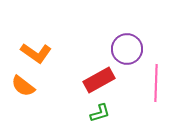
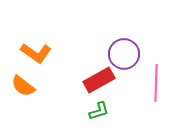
purple circle: moved 3 px left, 5 px down
green L-shape: moved 1 px left, 2 px up
